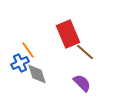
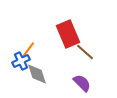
orange line: rotated 72 degrees clockwise
blue cross: moved 1 px right, 2 px up
